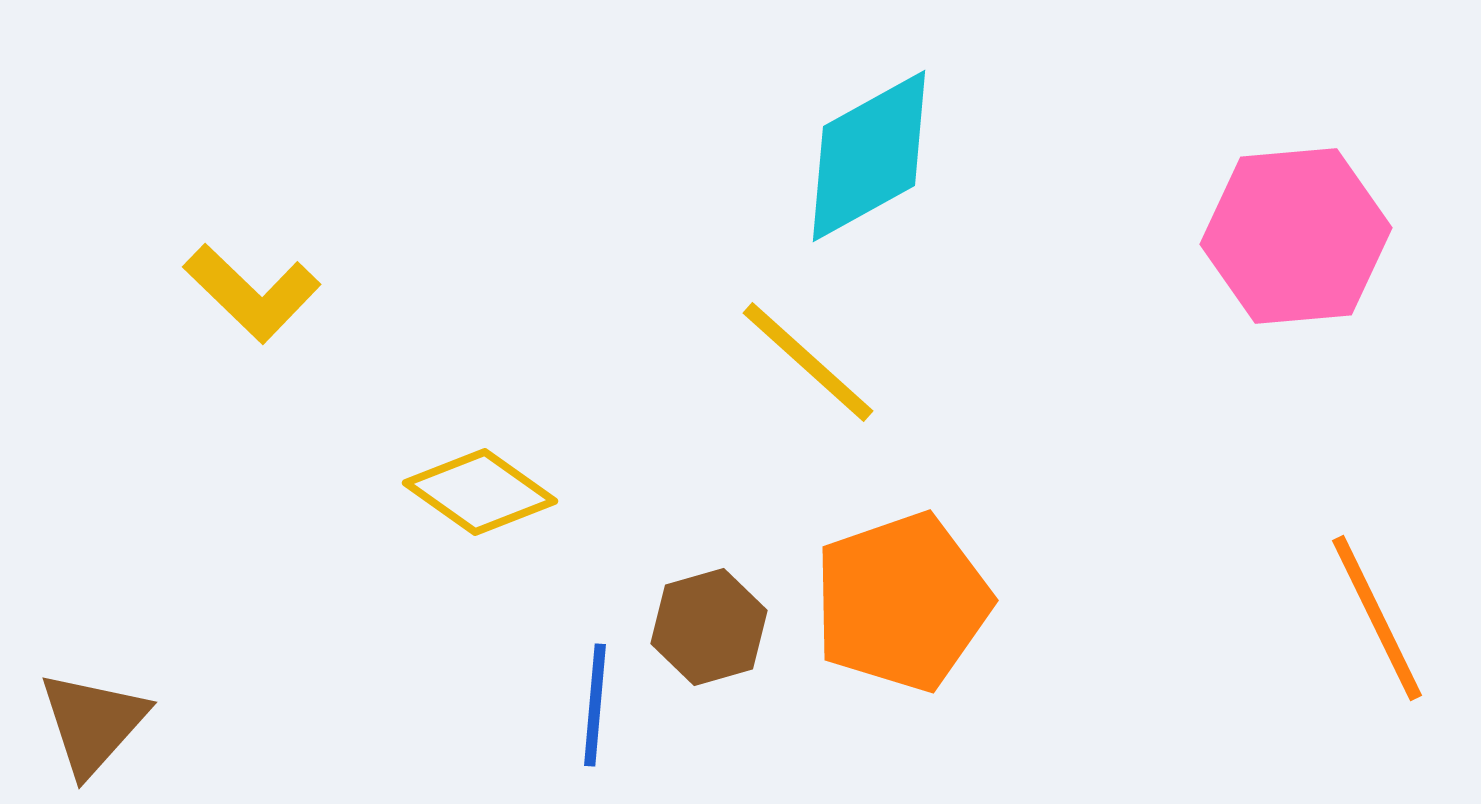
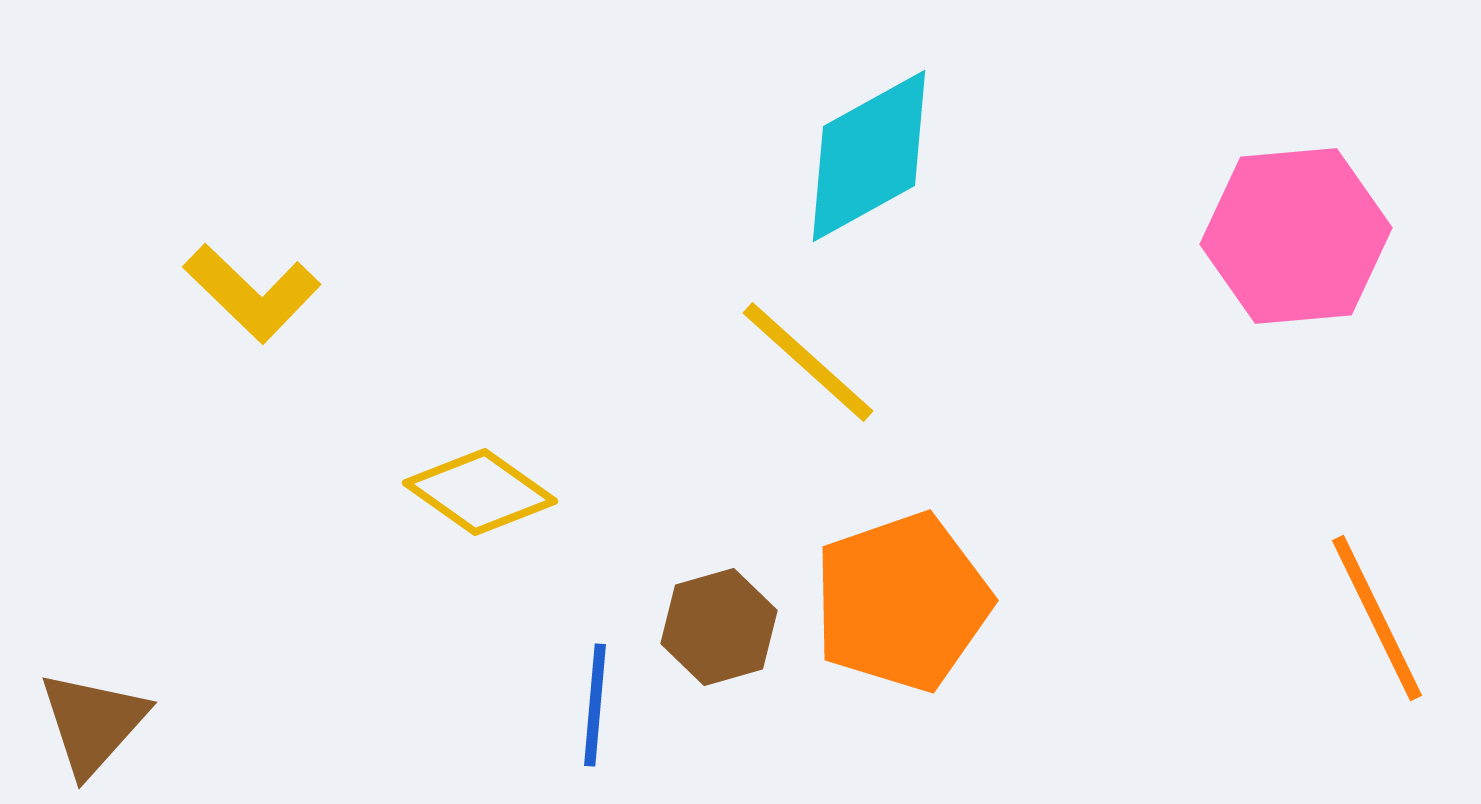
brown hexagon: moved 10 px right
